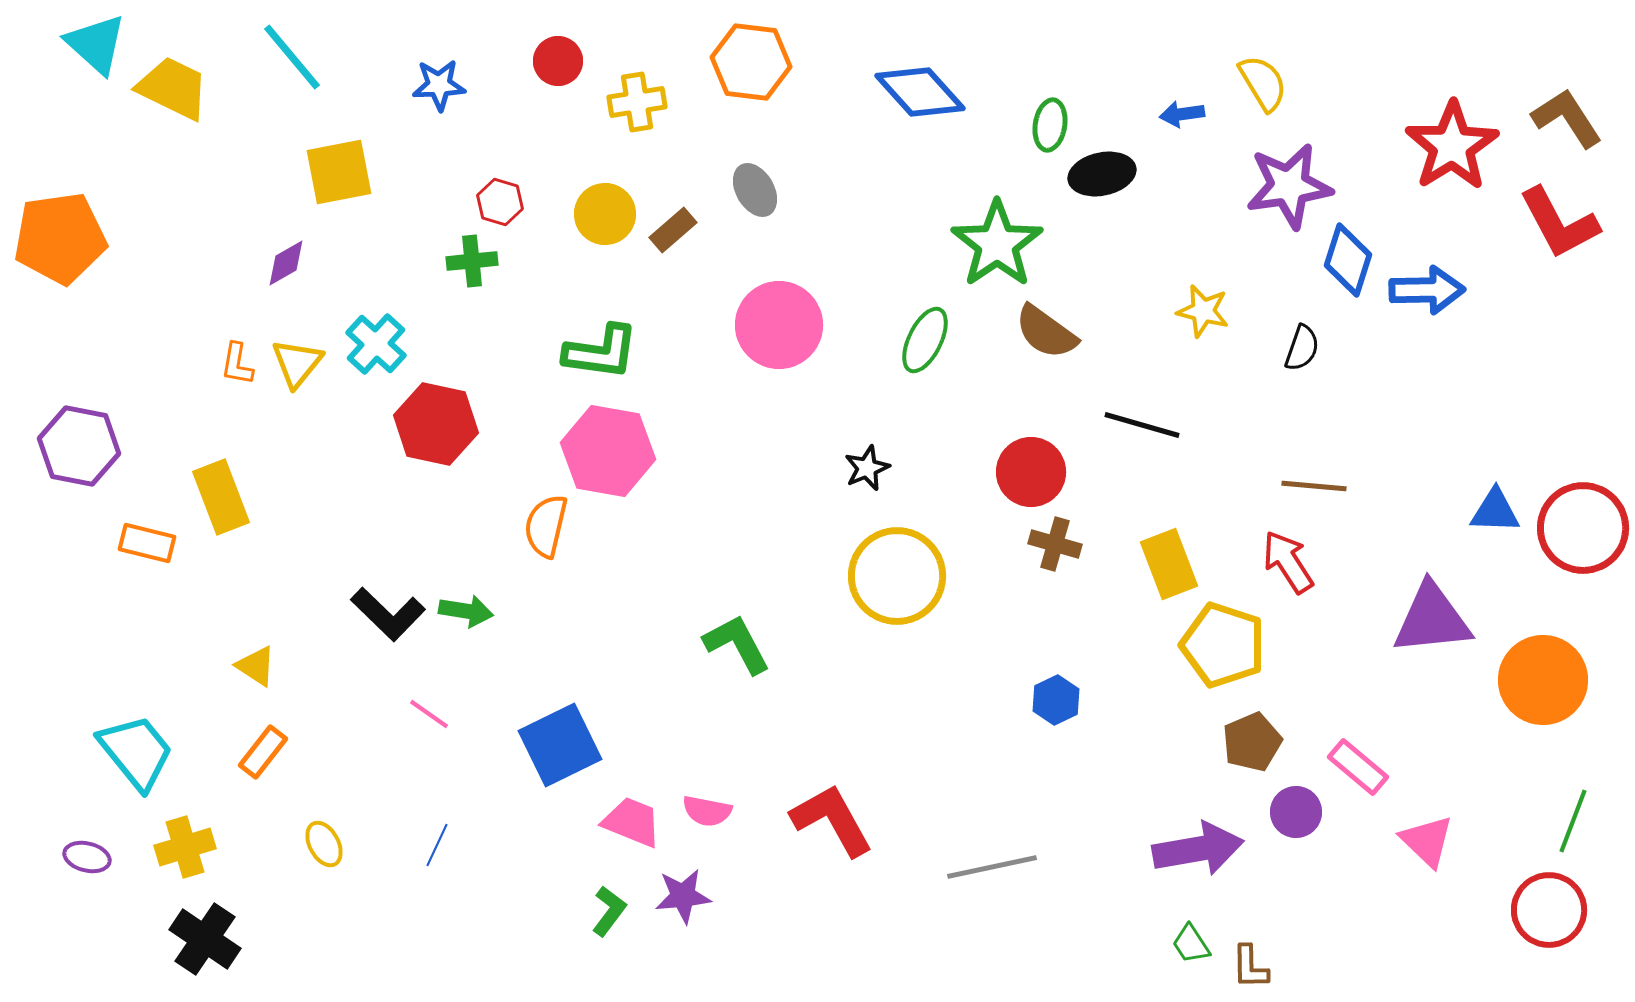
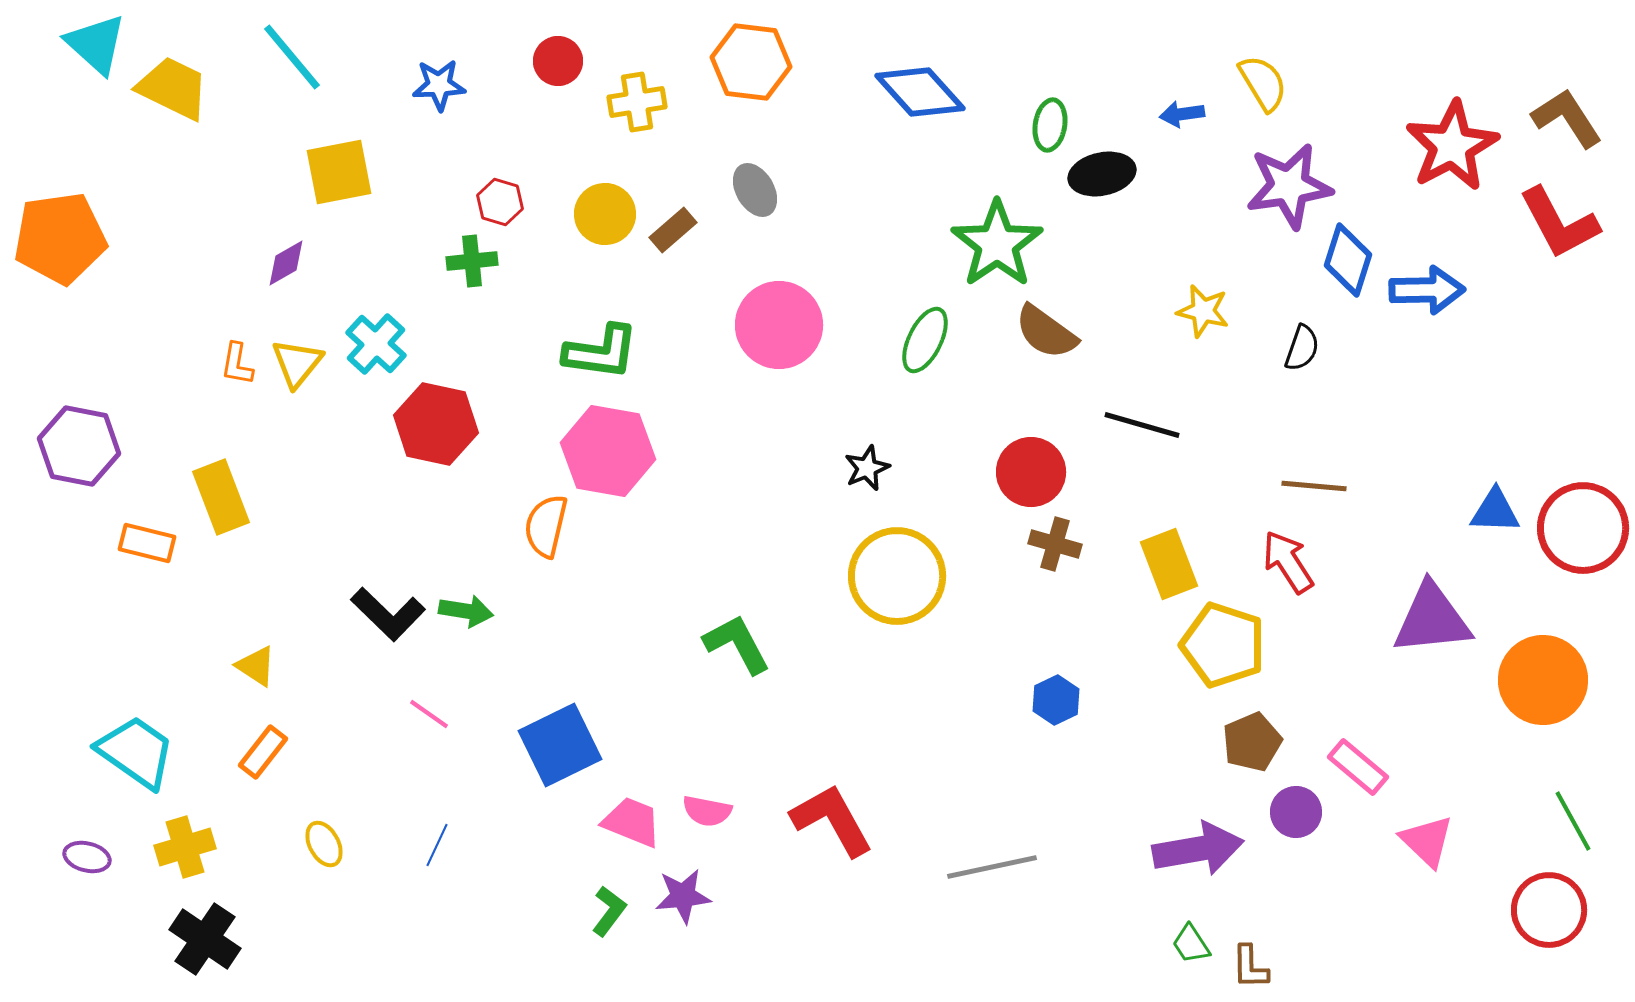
red star at (1452, 146): rotated 4 degrees clockwise
cyan trapezoid at (136, 752): rotated 16 degrees counterclockwise
green line at (1573, 821): rotated 50 degrees counterclockwise
